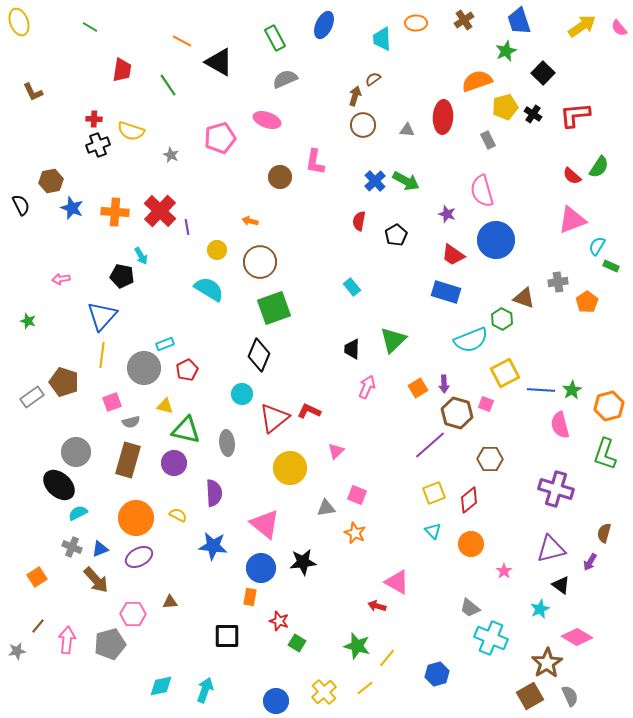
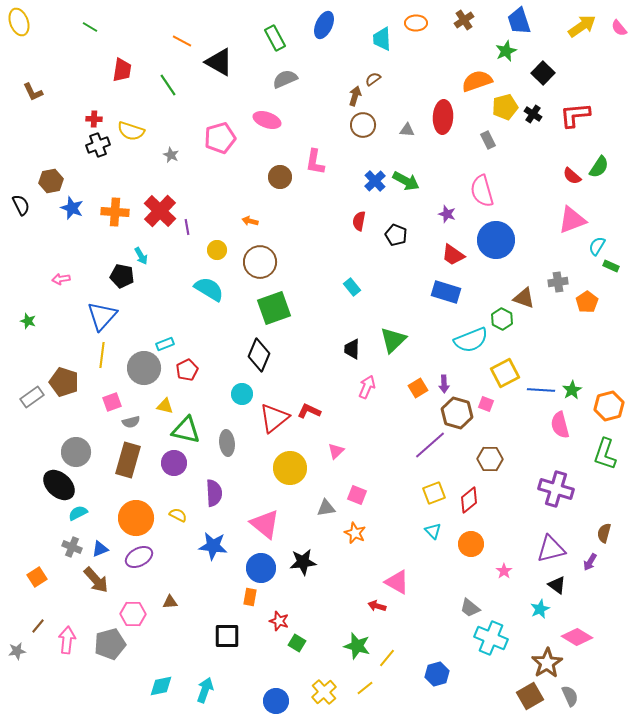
black pentagon at (396, 235): rotated 20 degrees counterclockwise
black triangle at (561, 585): moved 4 px left
